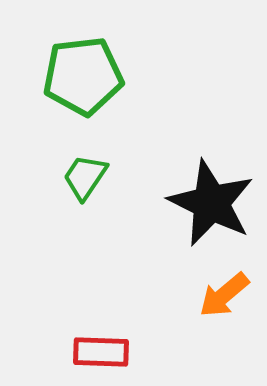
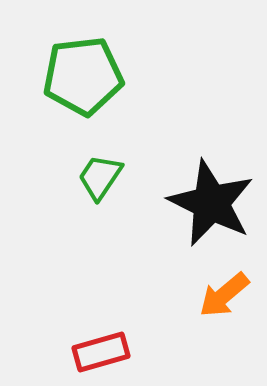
green trapezoid: moved 15 px right
red rectangle: rotated 18 degrees counterclockwise
